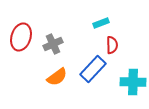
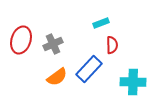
red ellipse: moved 3 px down
blue rectangle: moved 4 px left
